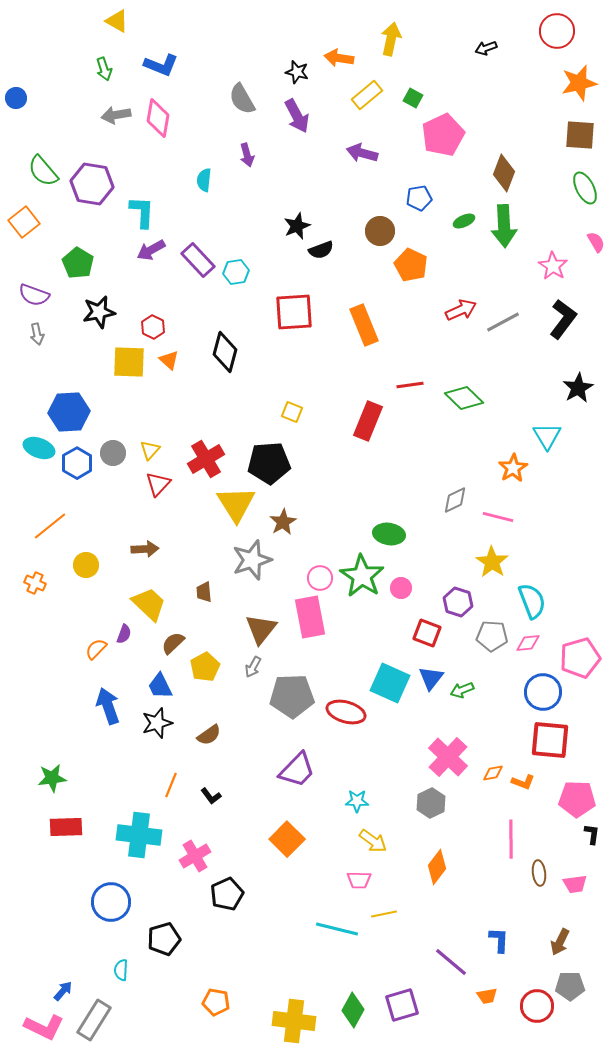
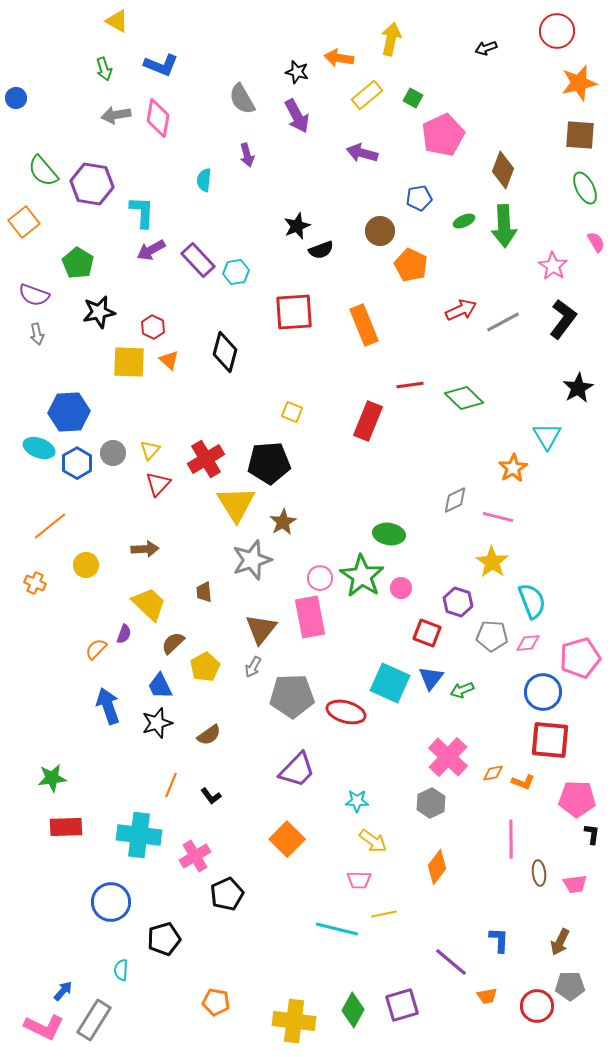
brown diamond at (504, 173): moved 1 px left, 3 px up
